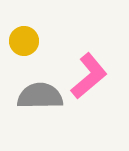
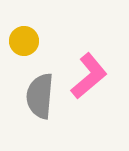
gray semicircle: rotated 84 degrees counterclockwise
